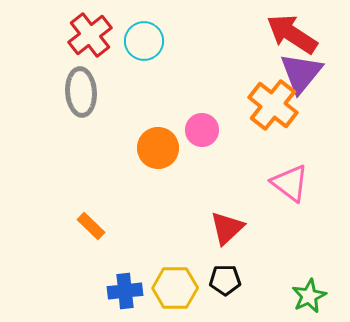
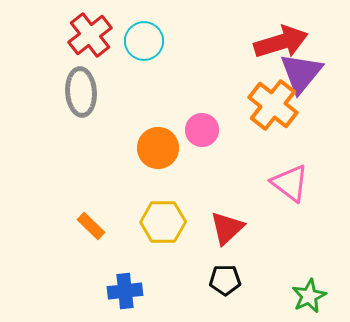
red arrow: moved 11 px left, 8 px down; rotated 130 degrees clockwise
yellow hexagon: moved 12 px left, 66 px up
